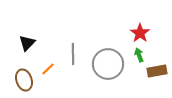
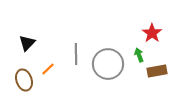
red star: moved 12 px right
gray line: moved 3 px right
